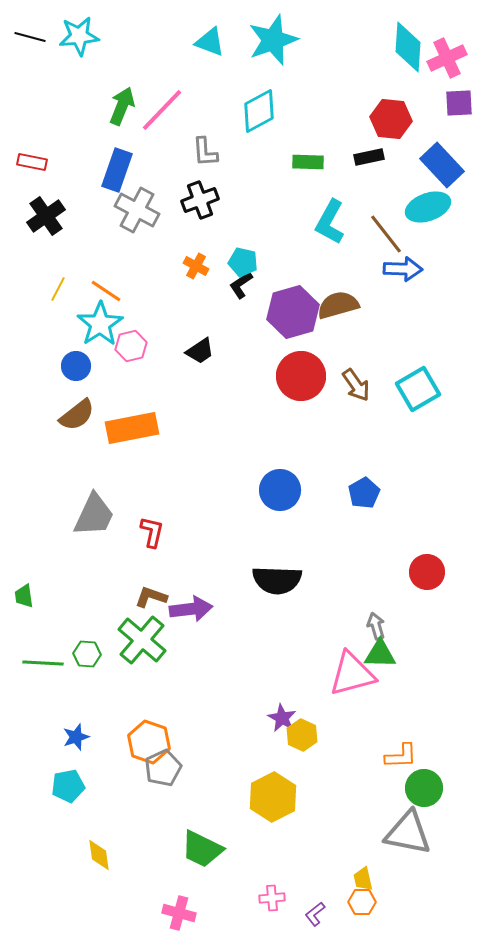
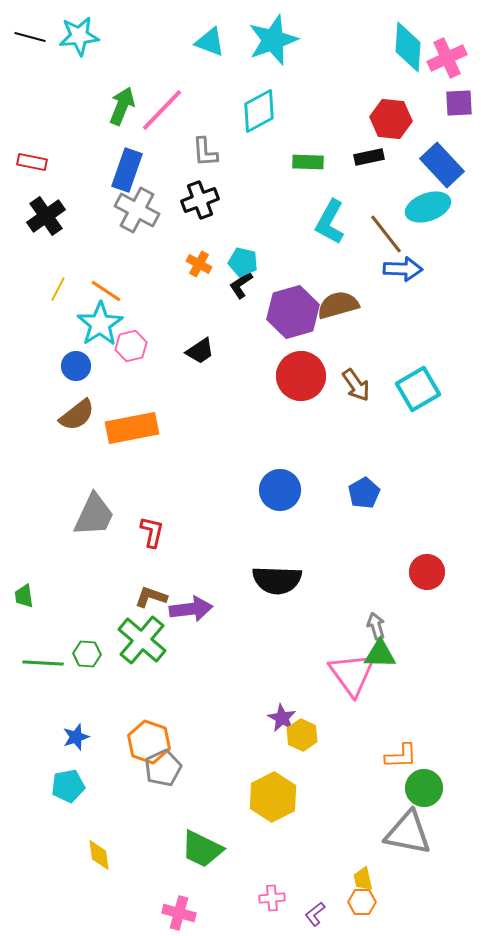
blue rectangle at (117, 170): moved 10 px right
orange cross at (196, 266): moved 3 px right, 2 px up
pink triangle at (352, 674): rotated 51 degrees counterclockwise
